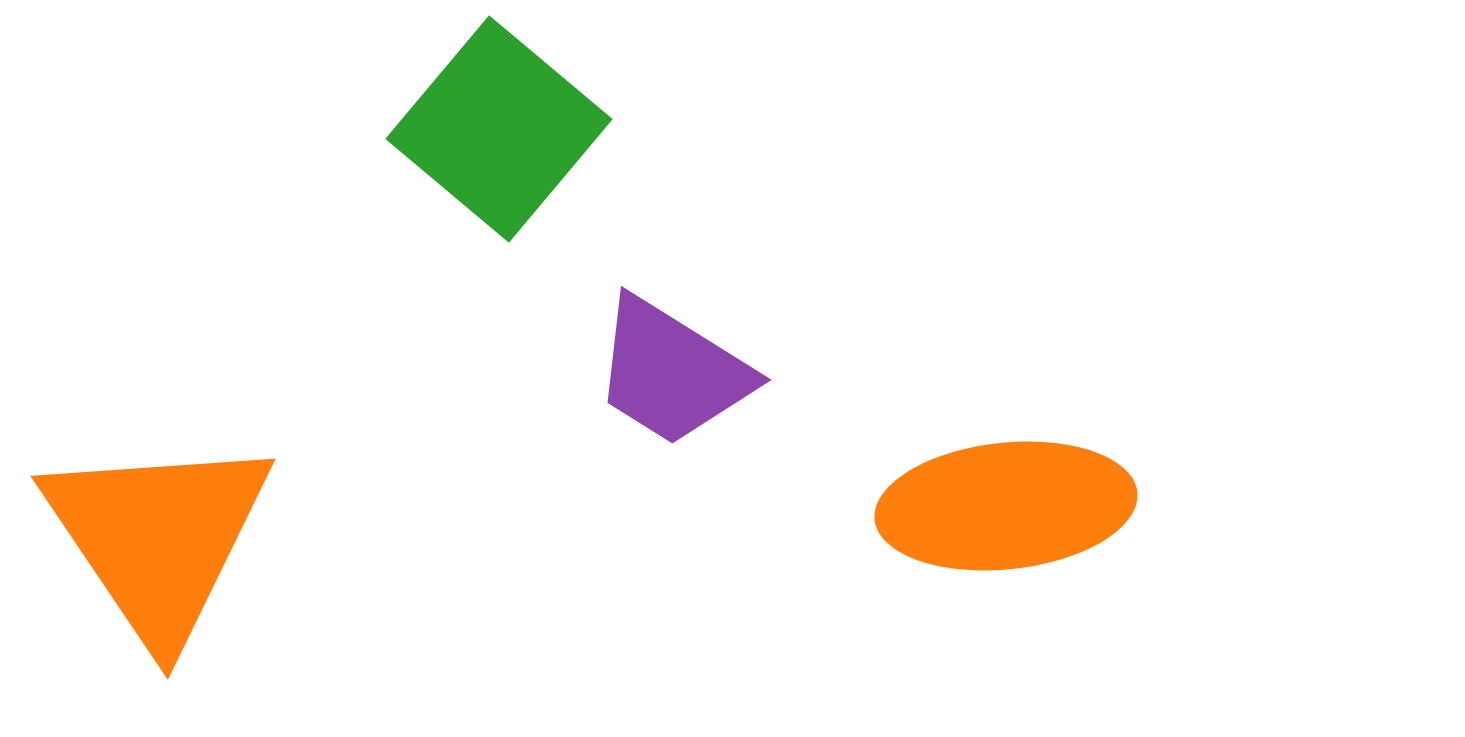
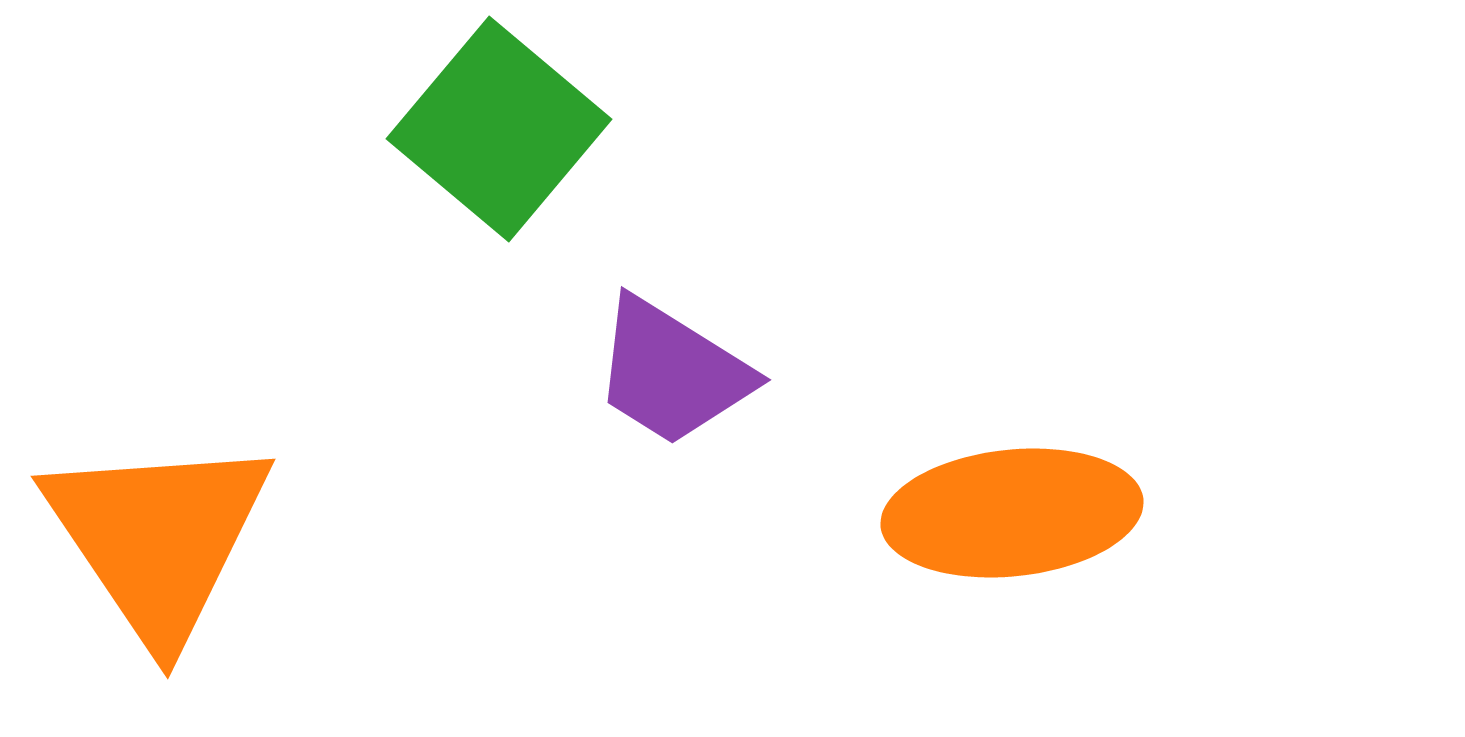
orange ellipse: moved 6 px right, 7 px down
